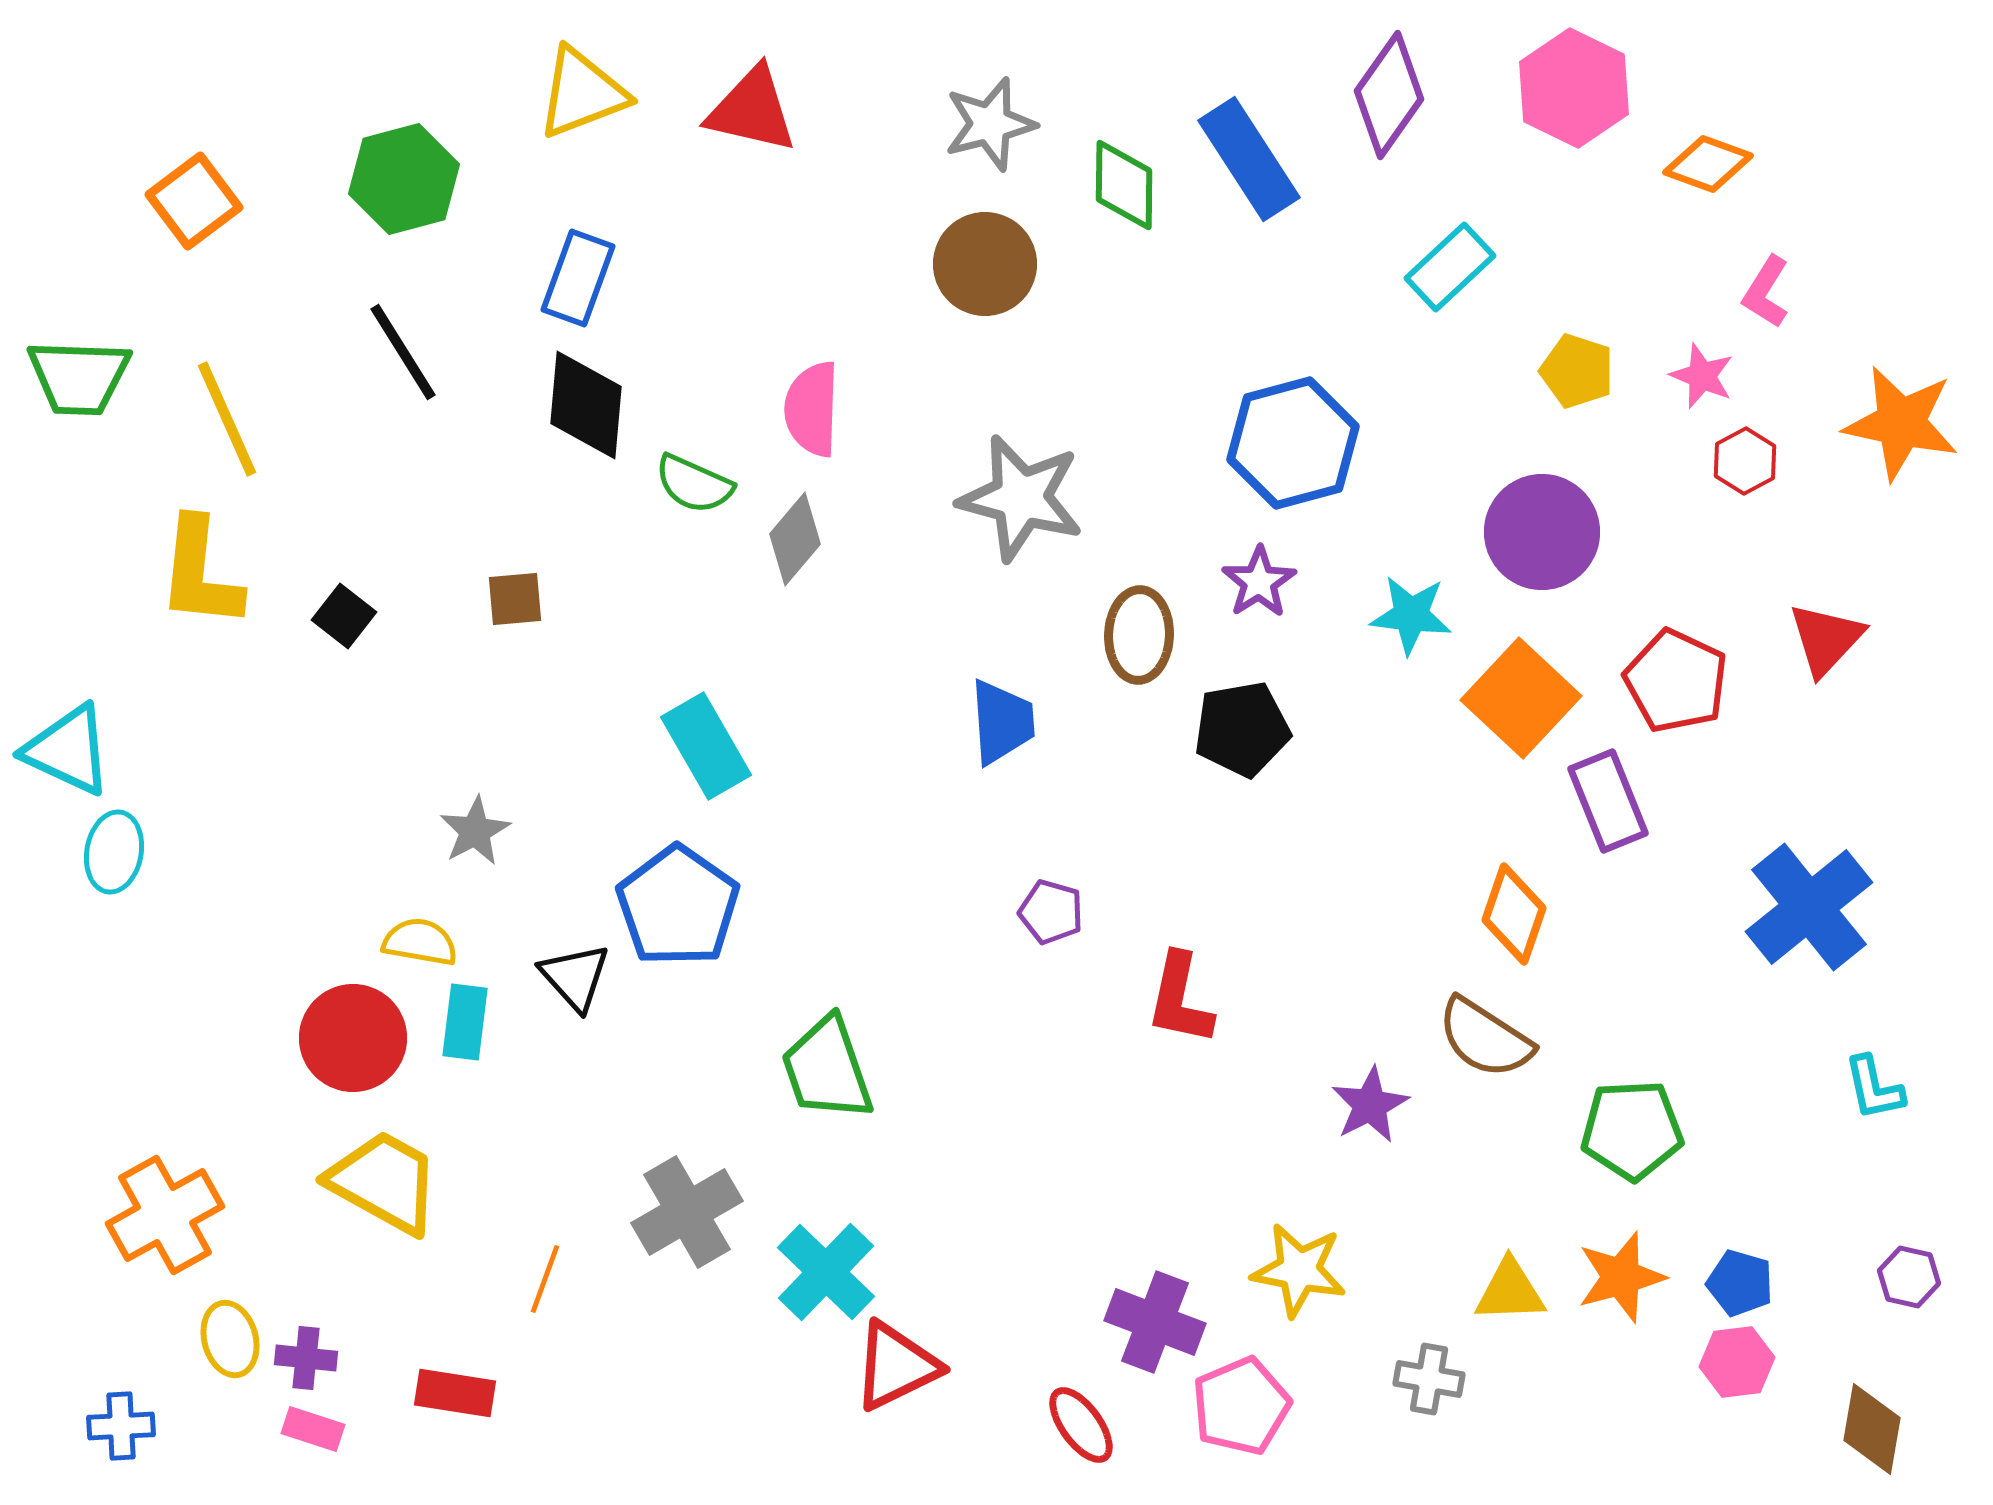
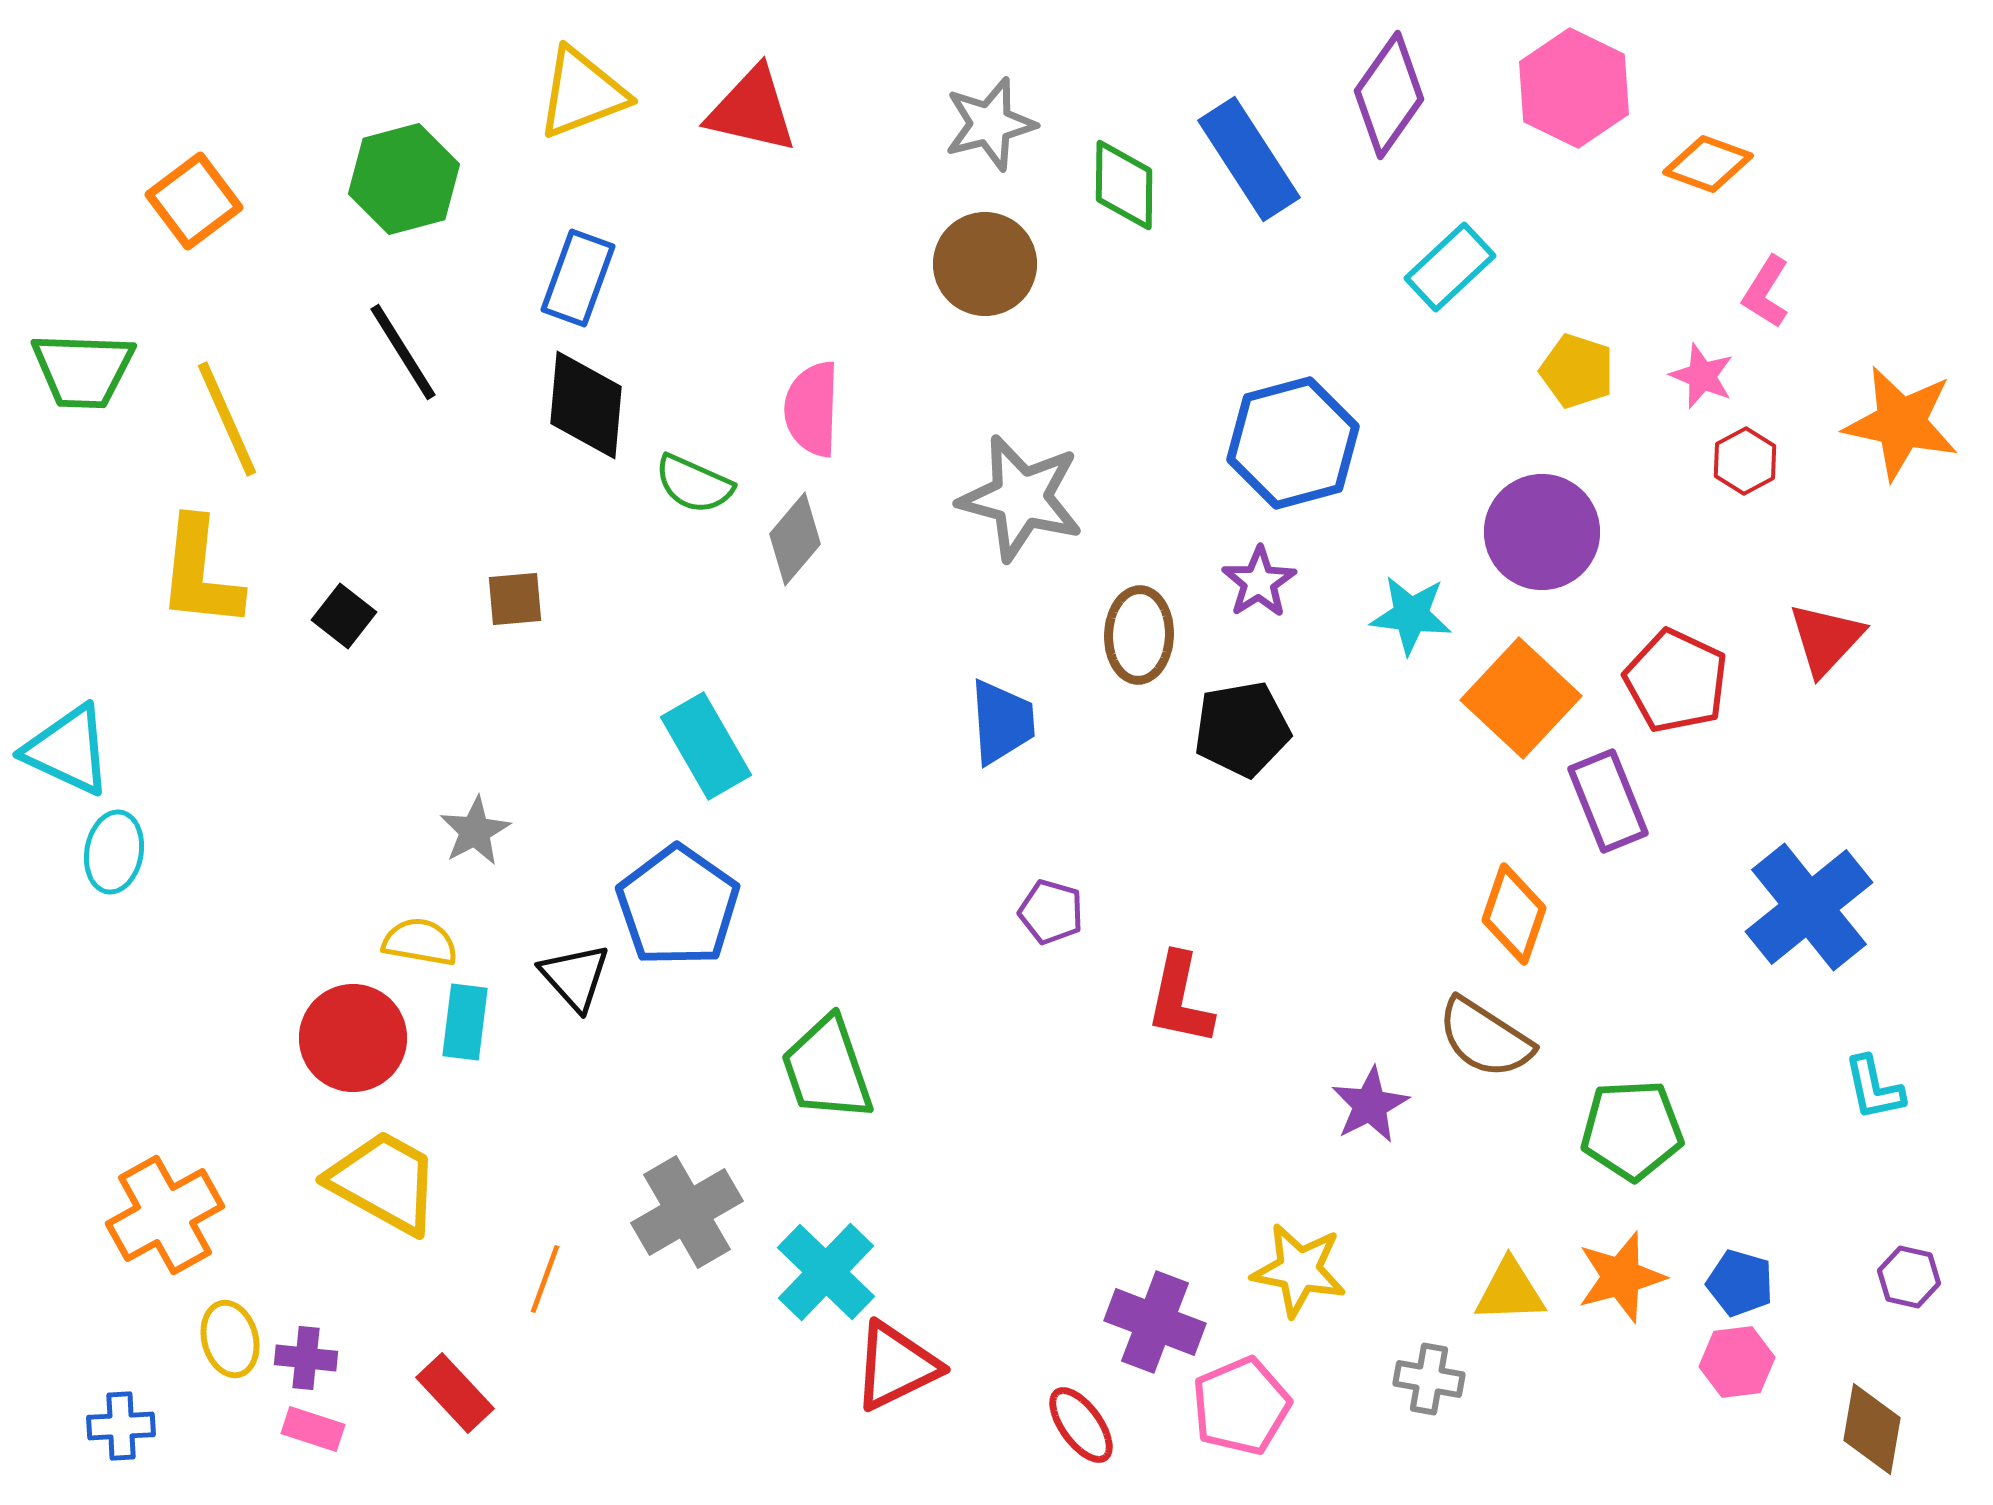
green trapezoid at (79, 377): moved 4 px right, 7 px up
red rectangle at (455, 1393): rotated 38 degrees clockwise
